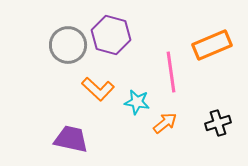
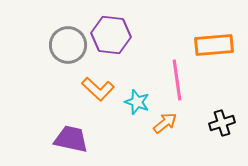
purple hexagon: rotated 9 degrees counterclockwise
orange rectangle: moved 2 px right; rotated 18 degrees clockwise
pink line: moved 6 px right, 8 px down
cyan star: rotated 10 degrees clockwise
black cross: moved 4 px right
